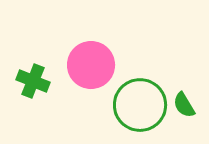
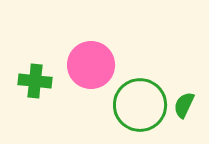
green cross: moved 2 px right; rotated 16 degrees counterclockwise
green semicircle: rotated 56 degrees clockwise
